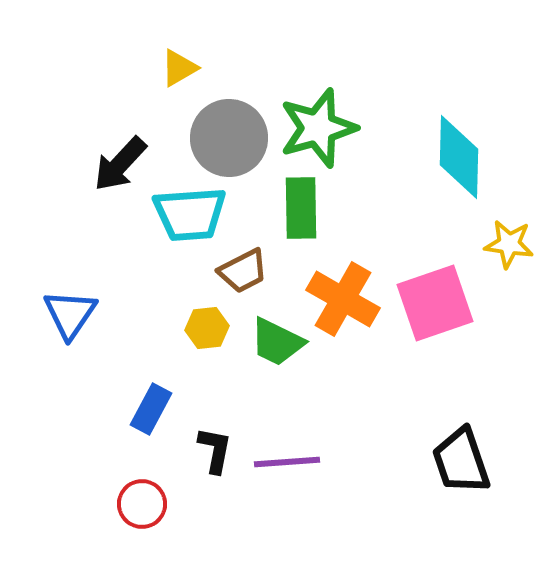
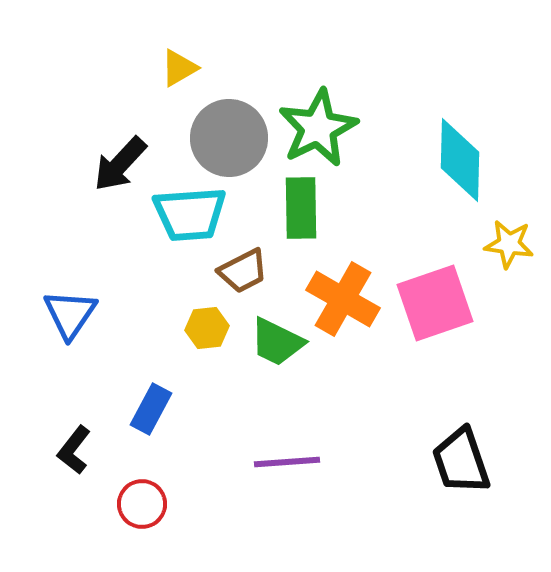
green star: rotated 10 degrees counterclockwise
cyan diamond: moved 1 px right, 3 px down
black L-shape: moved 141 px left; rotated 153 degrees counterclockwise
